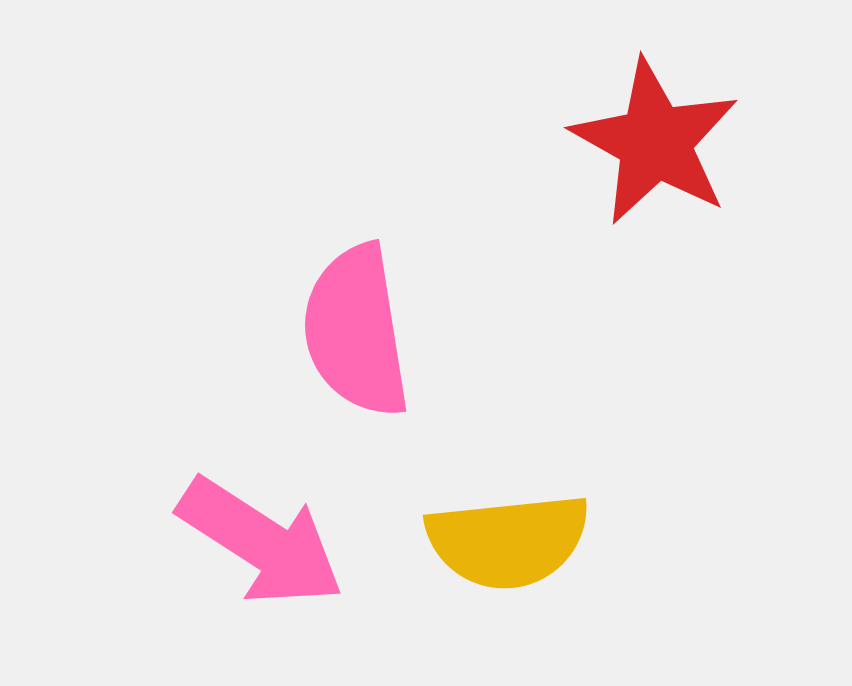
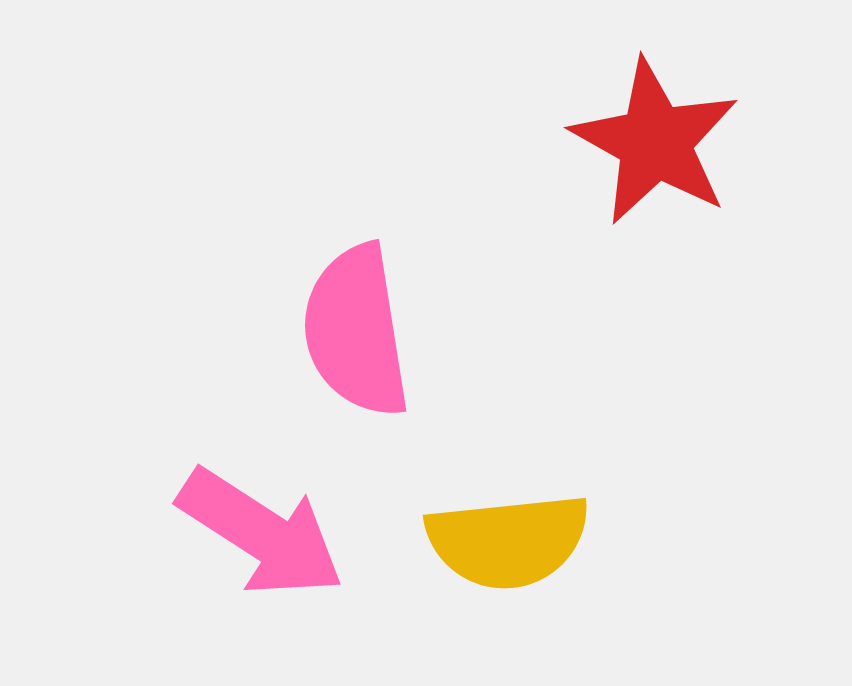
pink arrow: moved 9 px up
